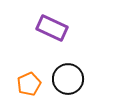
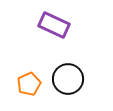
purple rectangle: moved 2 px right, 3 px up
